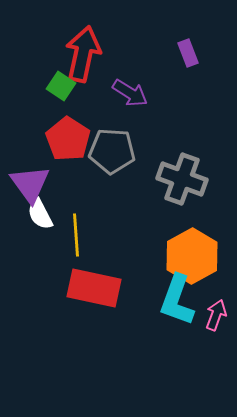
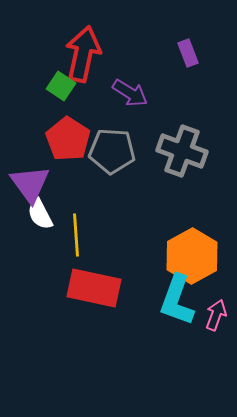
gray cross: moved 28 px up
